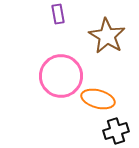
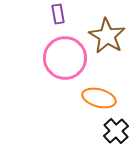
pink circle: moved 4 px right, 18 px up
orange ellipse: moved 1 px right, 1 px up
black cross: rotated 25 degrees counterclockwise
